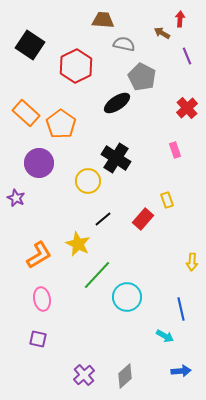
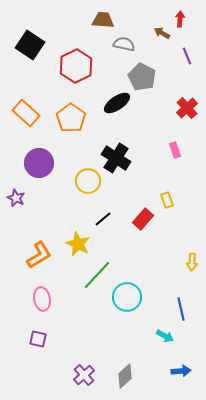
orange pentagon: moved 10 px right, 6 px up
